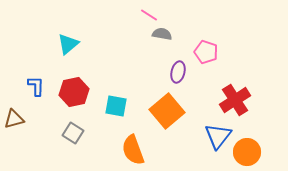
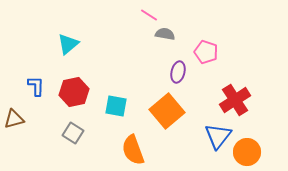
gray semicircle: moved 3 px right
